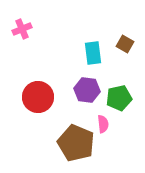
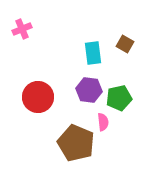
purple hexagon: moved 2 px right
pink semicircle: moved 2 px up
